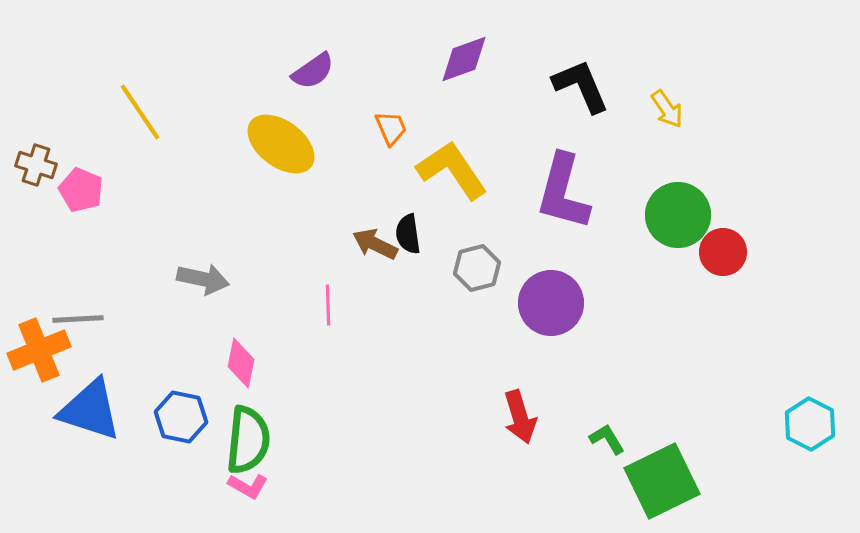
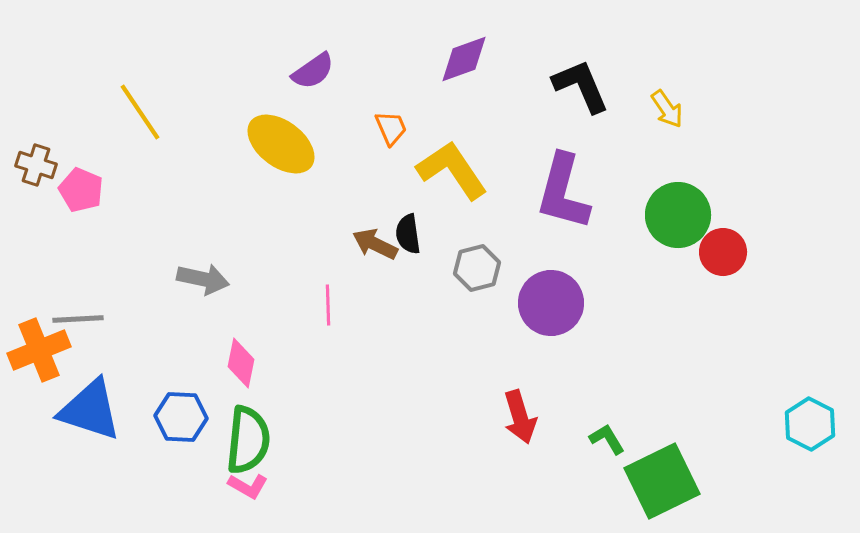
blue hexagon: rotated 9 degrees counterclockwise
